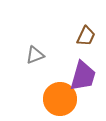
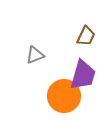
purple trapezoid: moved 1 px up
orange circle: moved 4 px right, 3 px up
